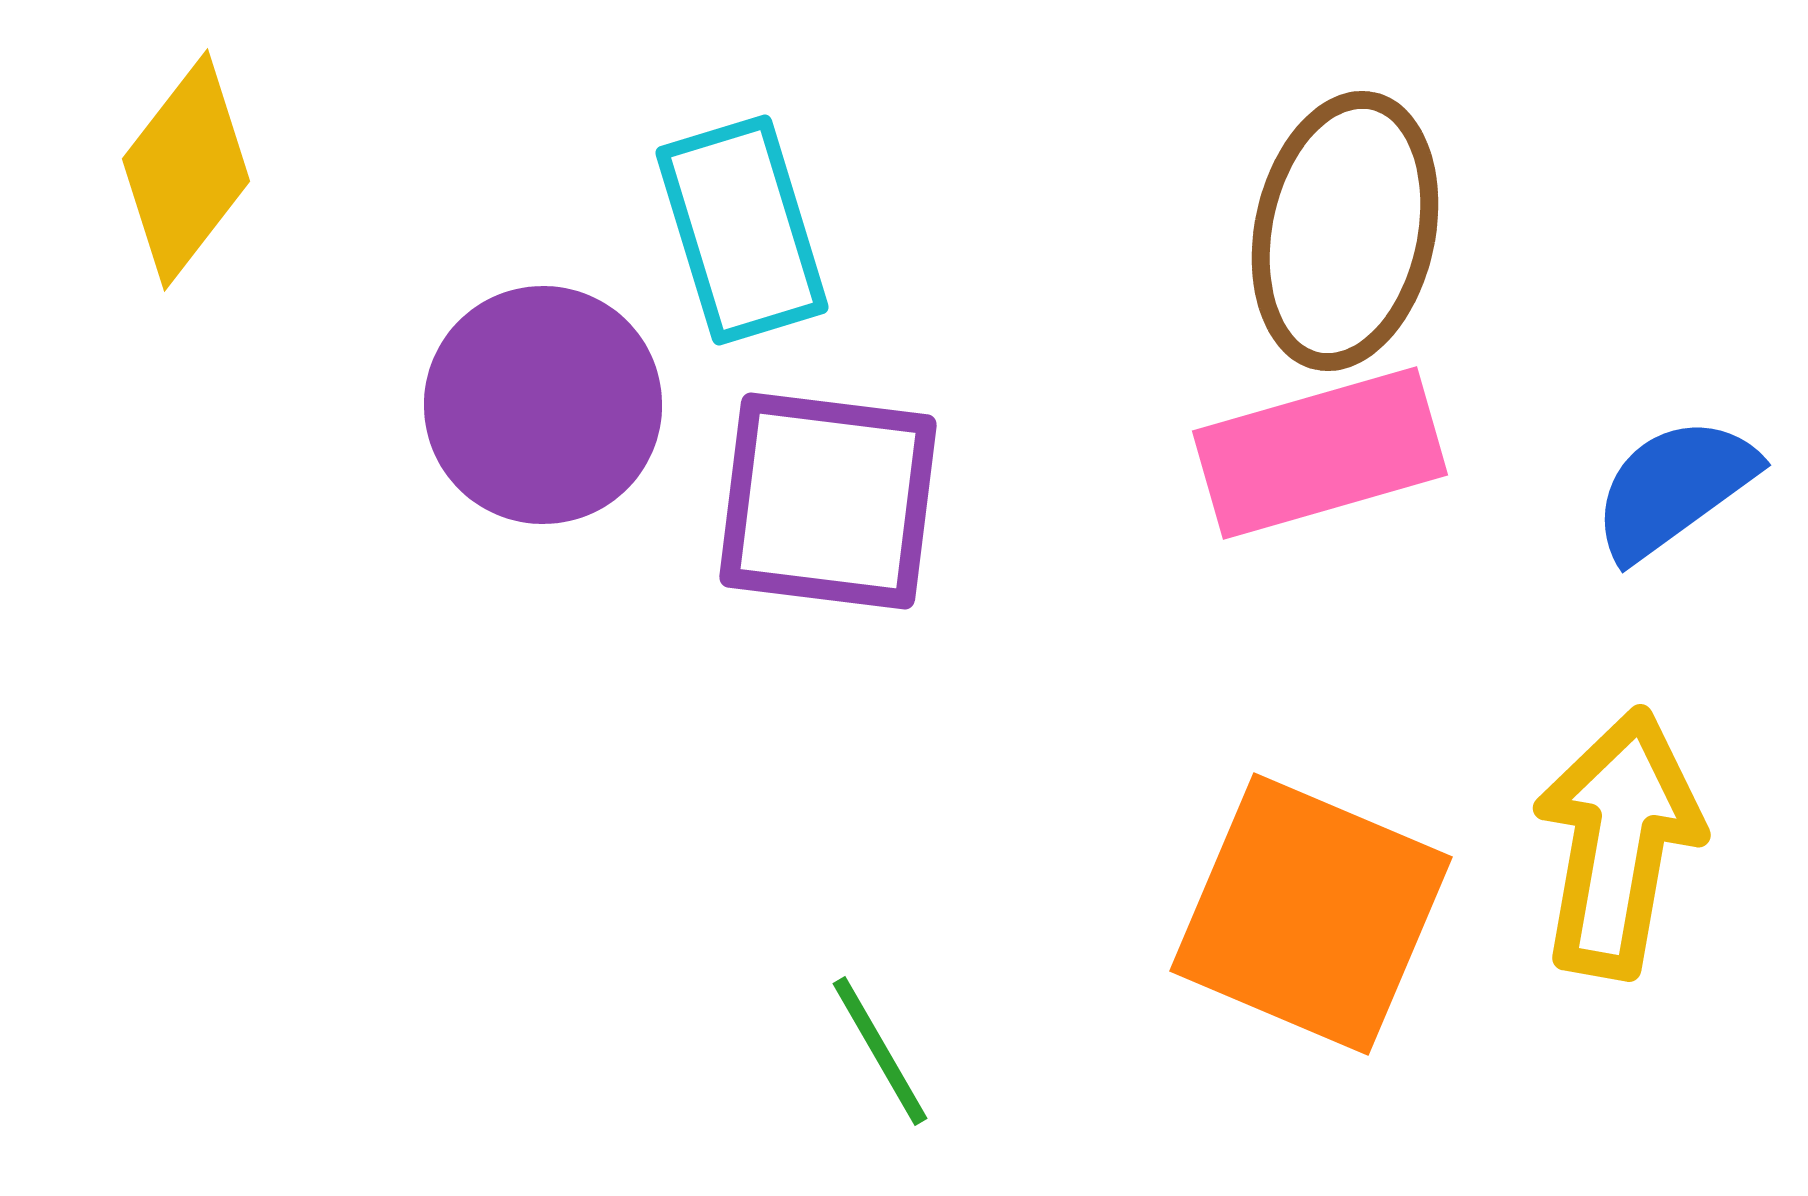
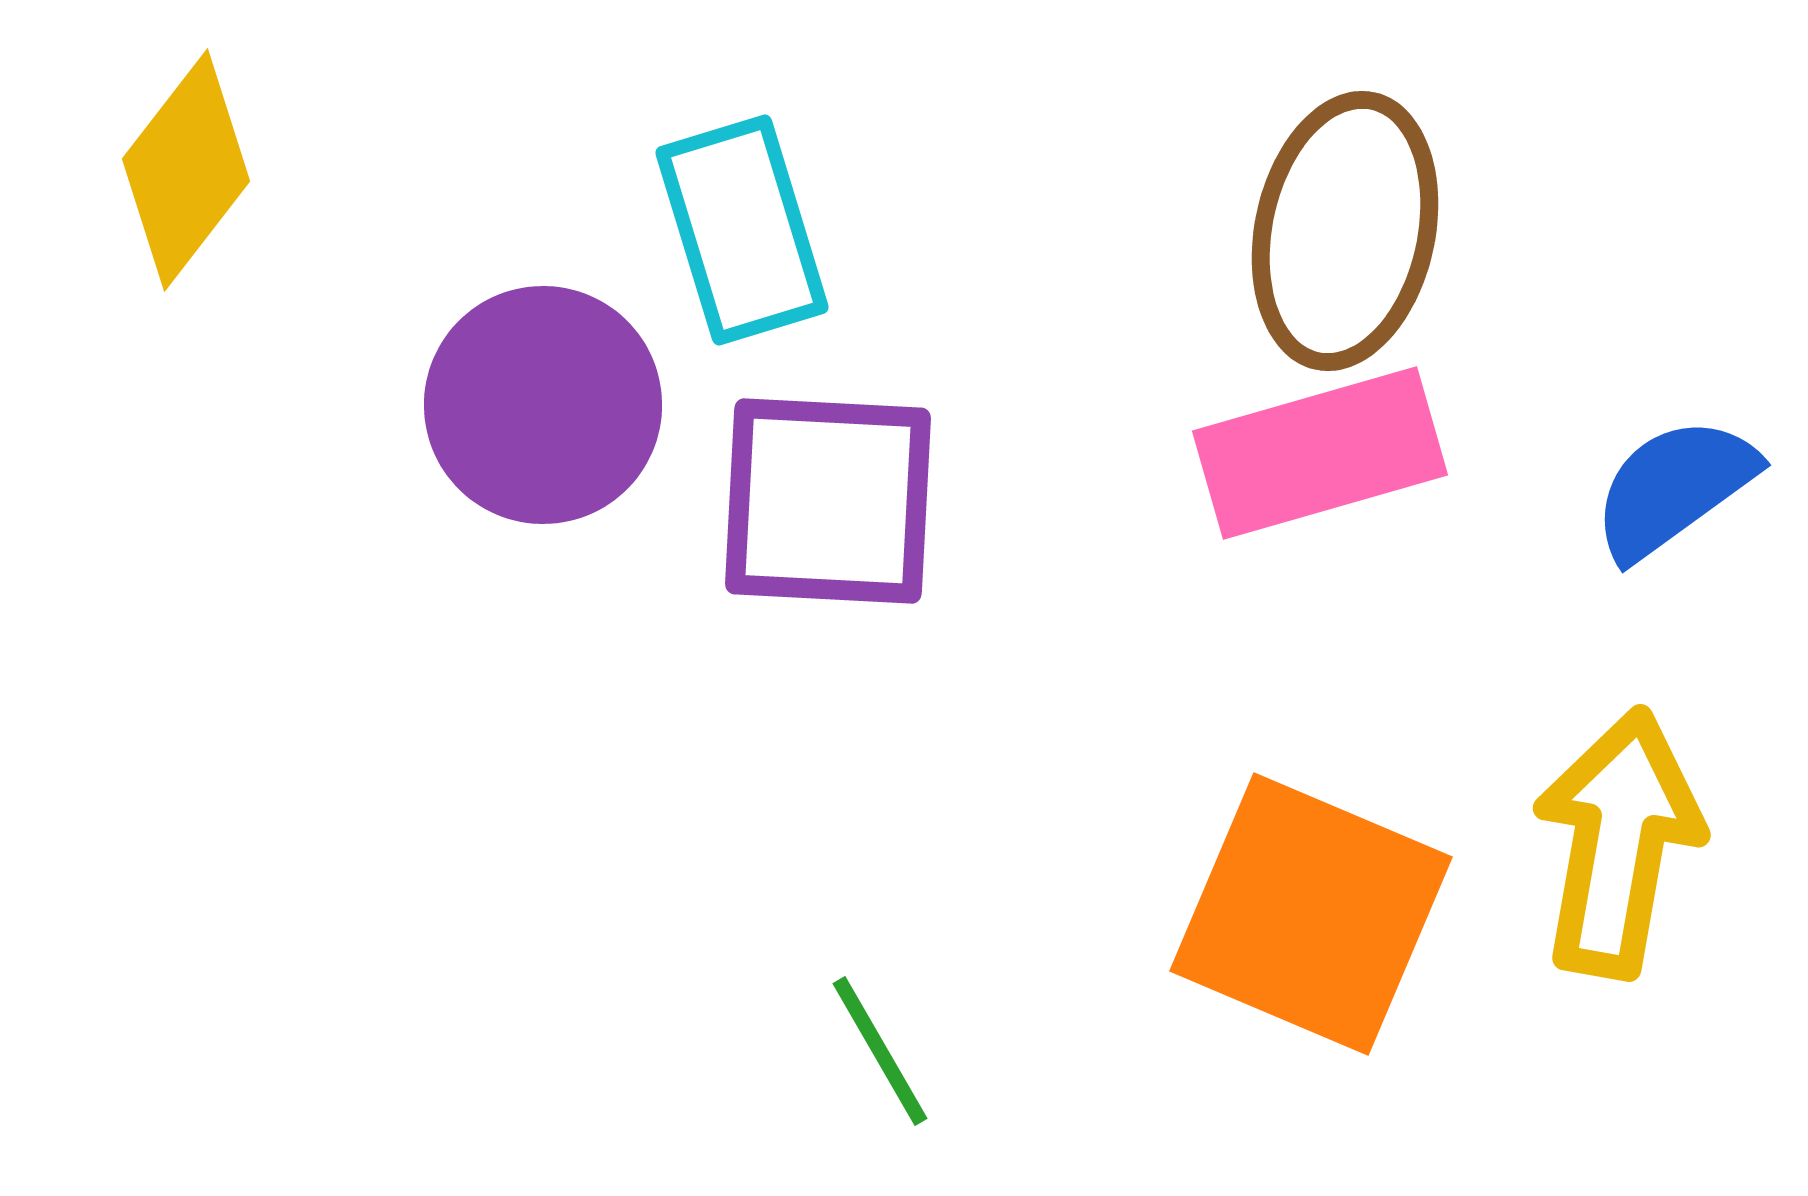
purple square: rotated 4 degrees counterclockwise
